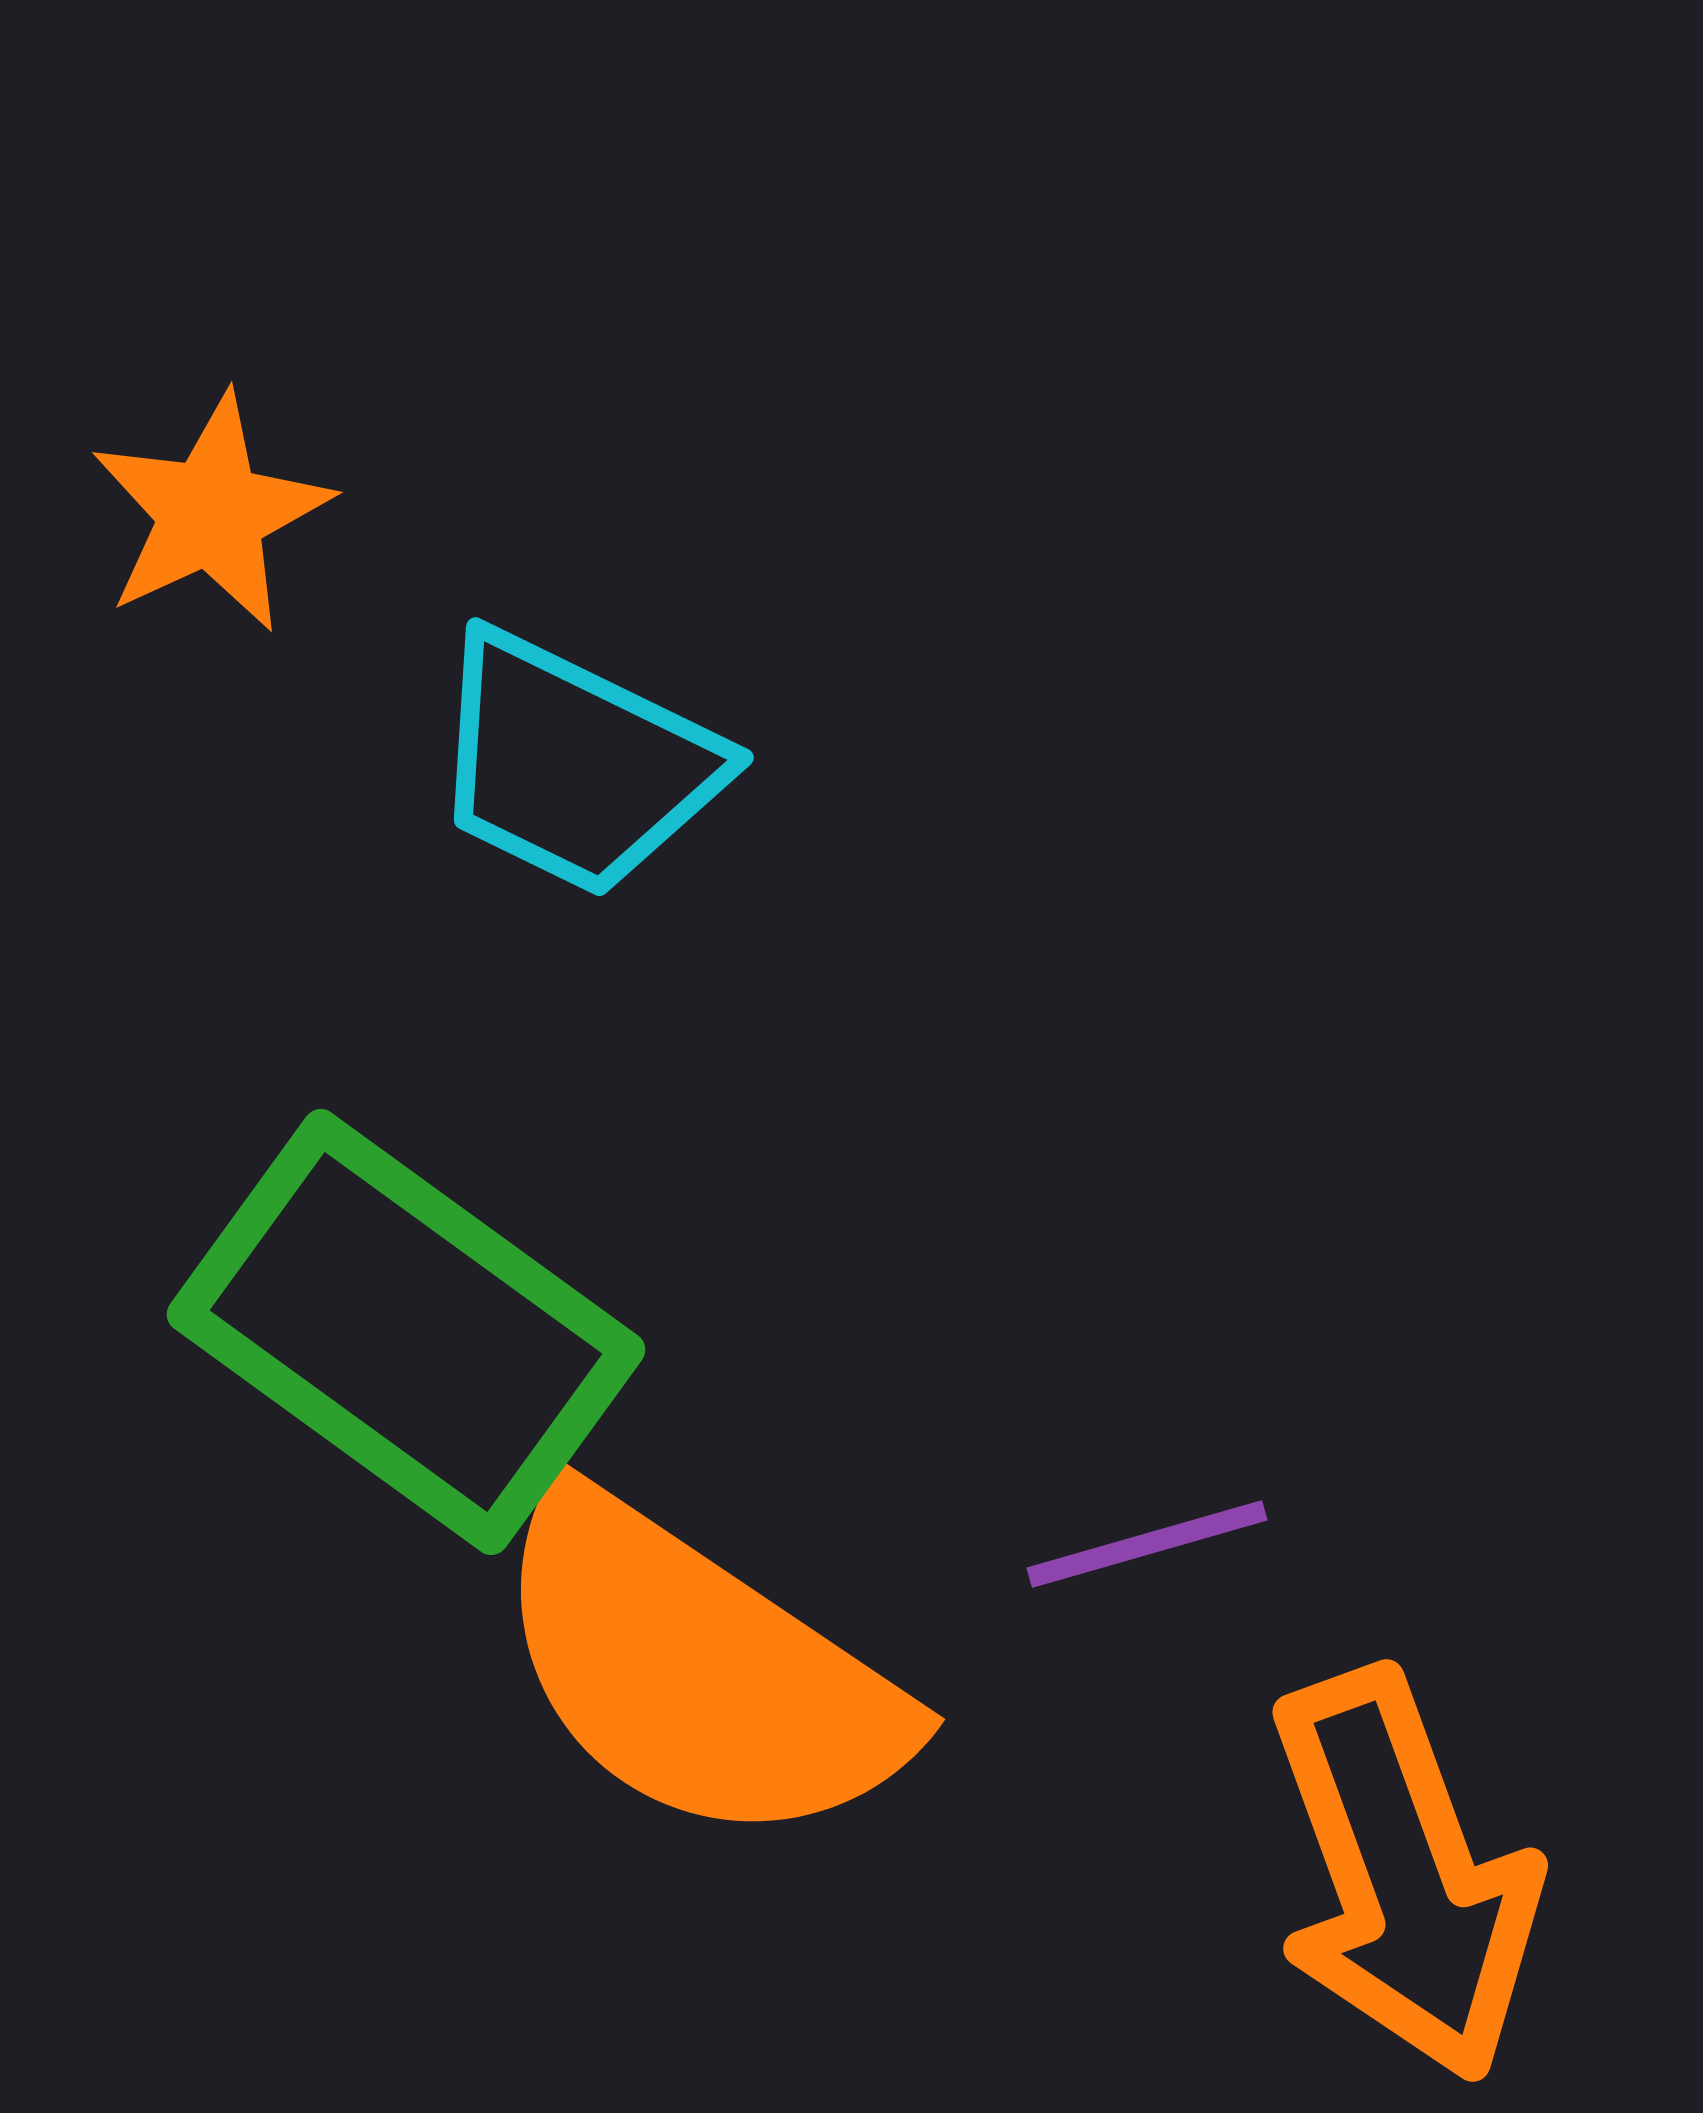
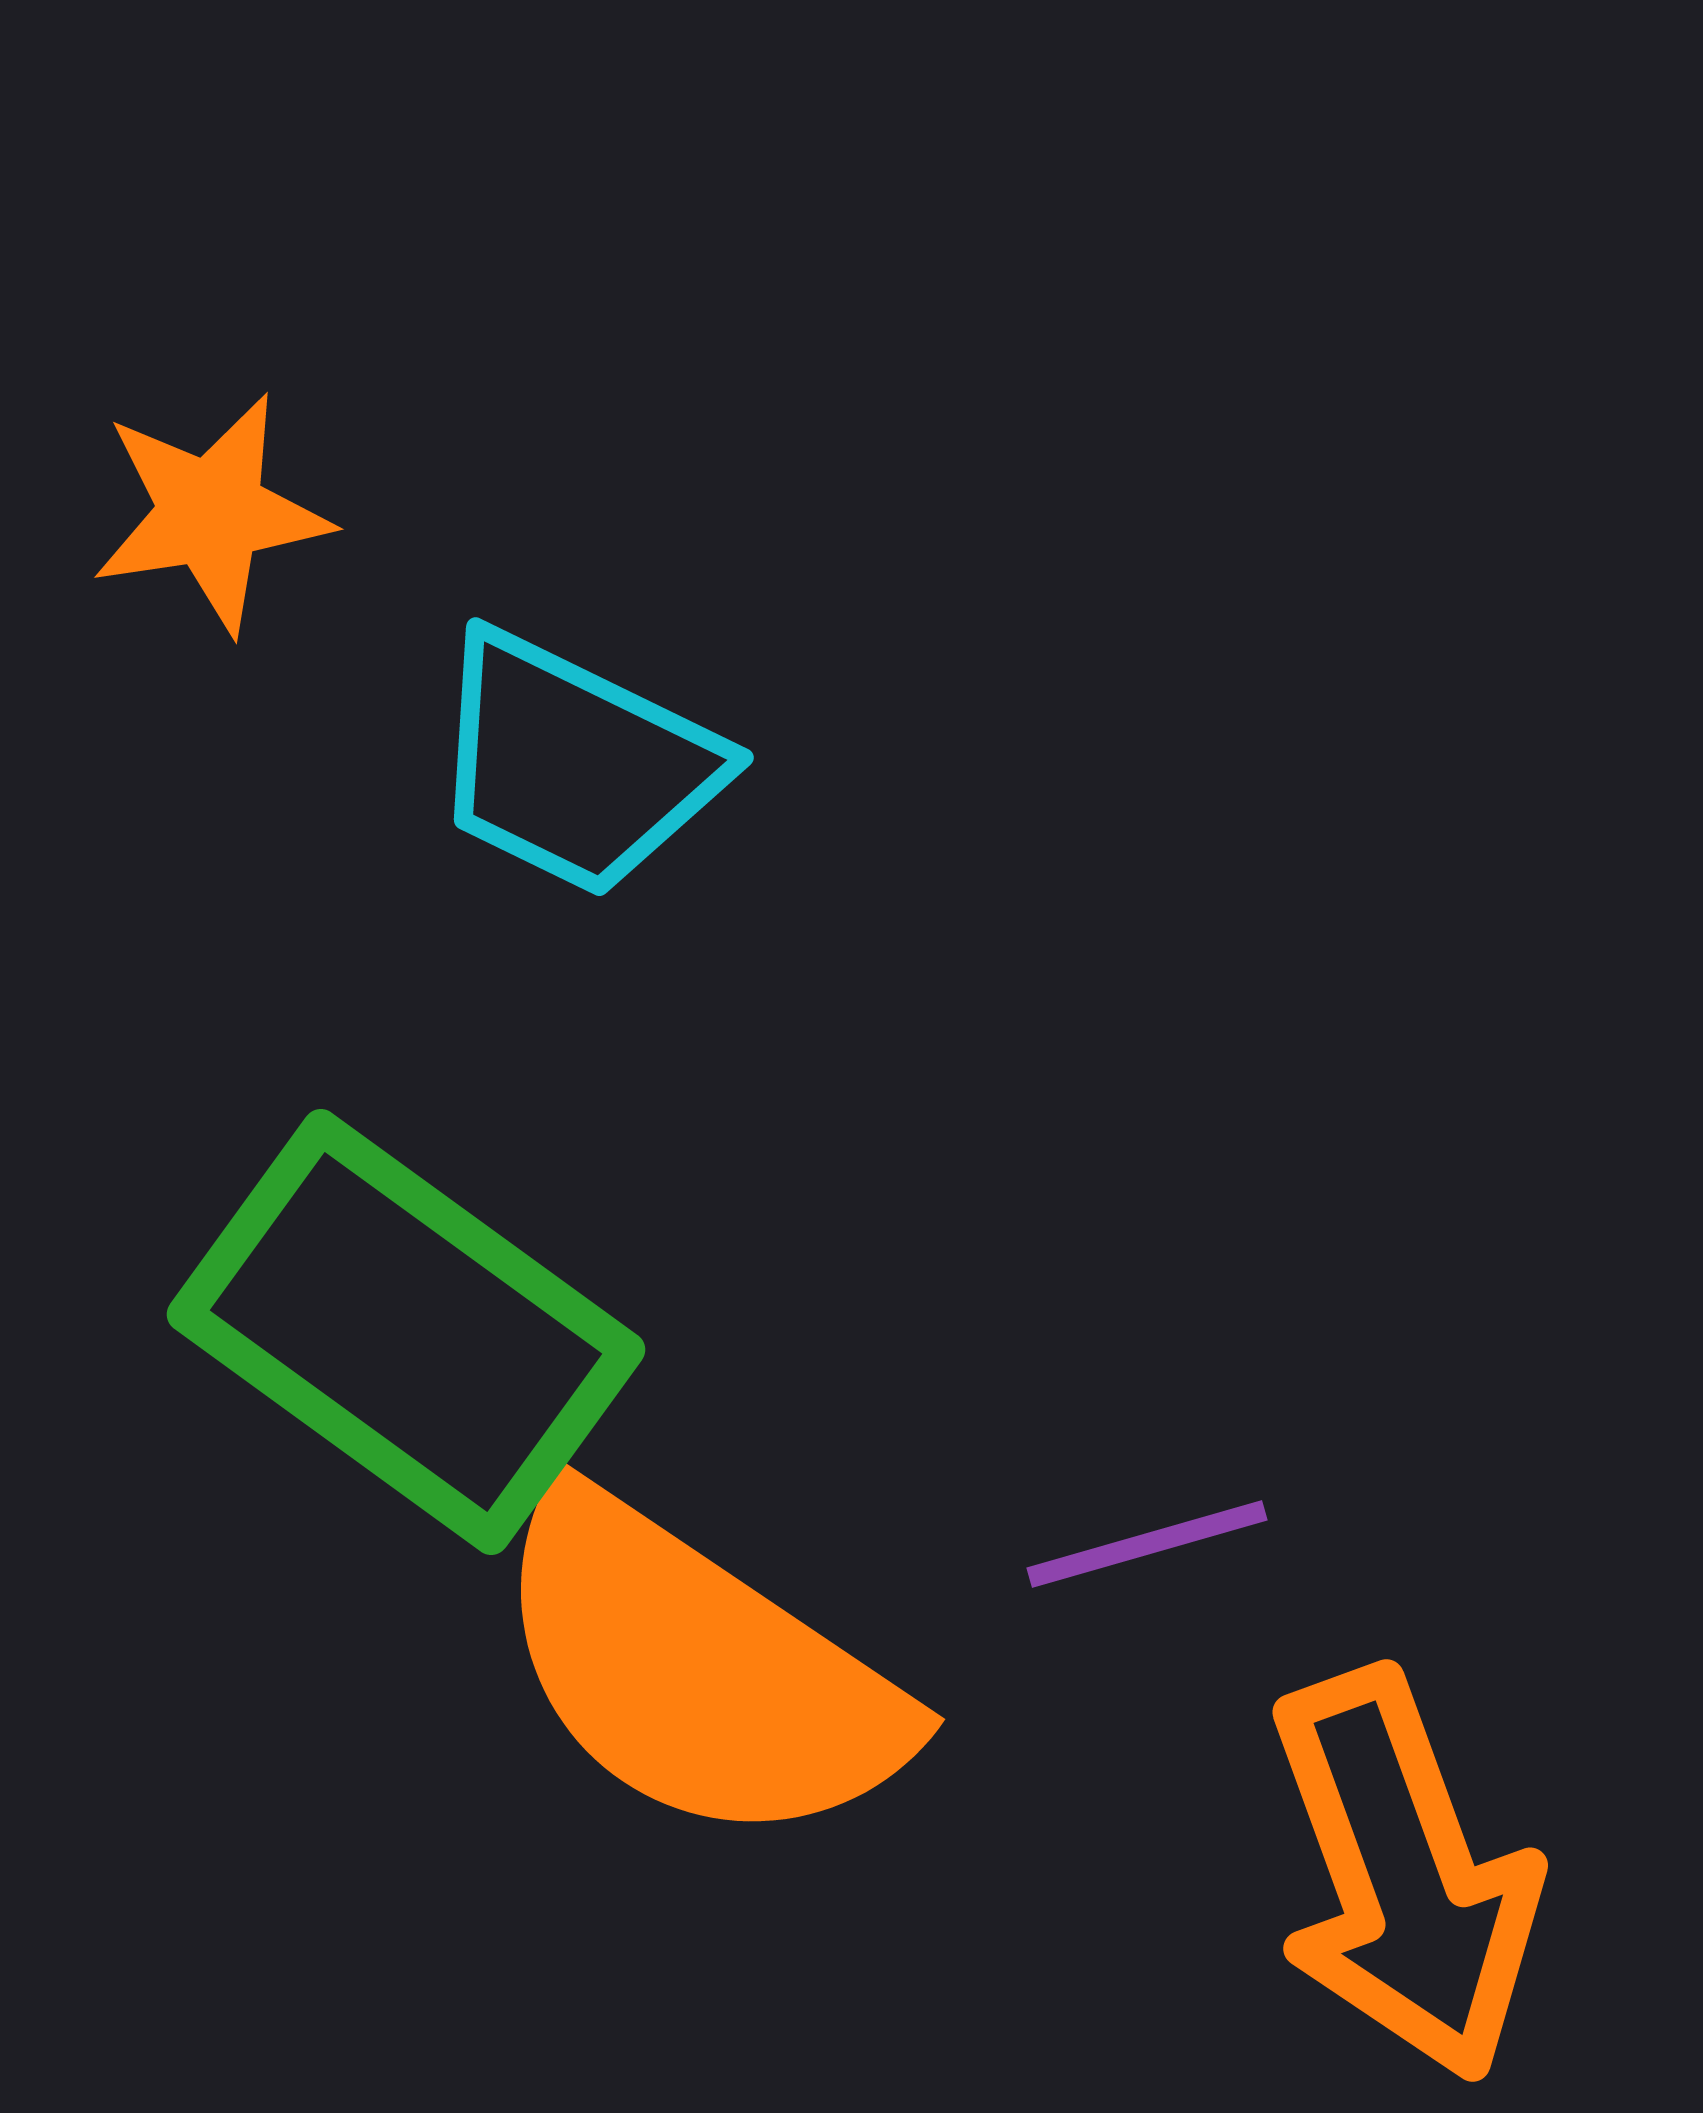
orange star: rotated 16 degrees clockwise
